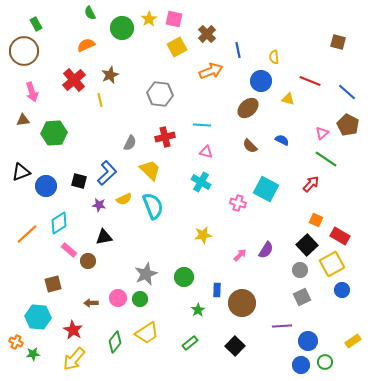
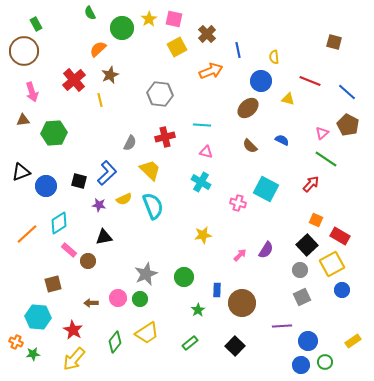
brown square at (338, 42): moved 4 px left
orange semicircle at (86, 45): moved 12 px right, 4 px down; rotated 18 degrees counterclockwise
